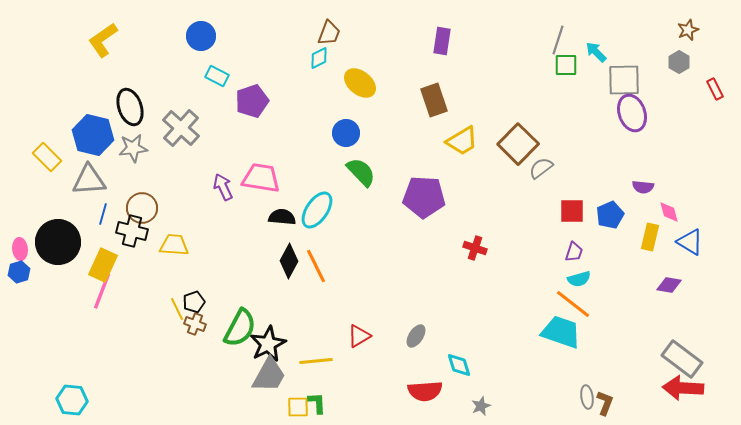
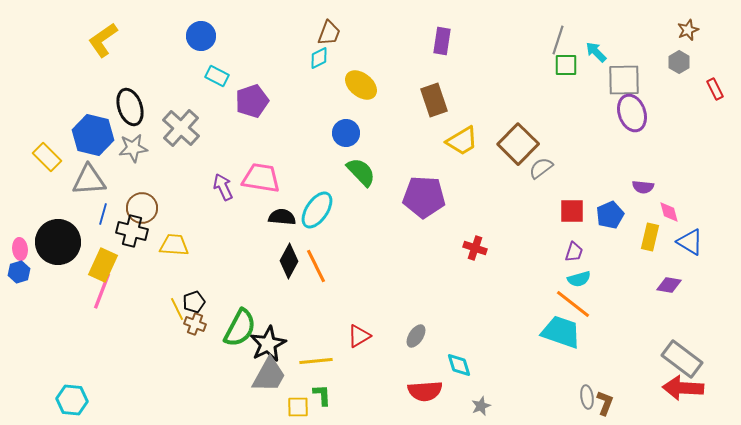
yellow ellipse at (360, 83): moved 1 px right, 2 px down
green L-shape at (317, 403): moved 5 px right, 8 px up
